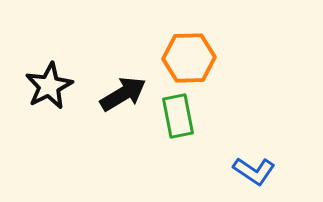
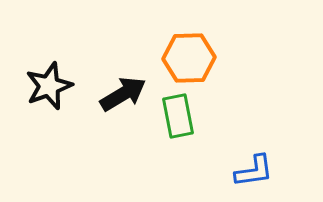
black star: rotated 6 degrees clockwise
blue L-shape: rotated 42 degrees counterclockwise
